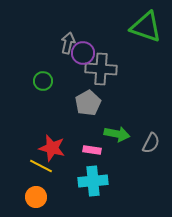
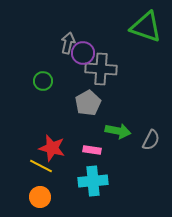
green arrow: moved 1 px right, 3 px up
gray semicircle: moved 3 px up
orange circle: moved 4 px right
